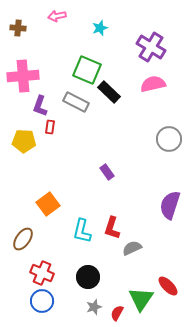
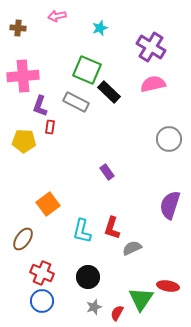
red ellipse: rotated 35 degrees counterclockwise
